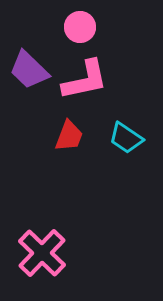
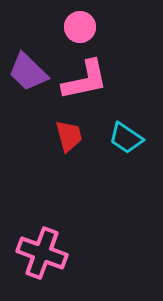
purple trapezoid: moved 1 px left, 2 px down
red trapezoid: rotated 36 degrees counterclockwise
pink cross: rotated 24 degrees counterclockwise
